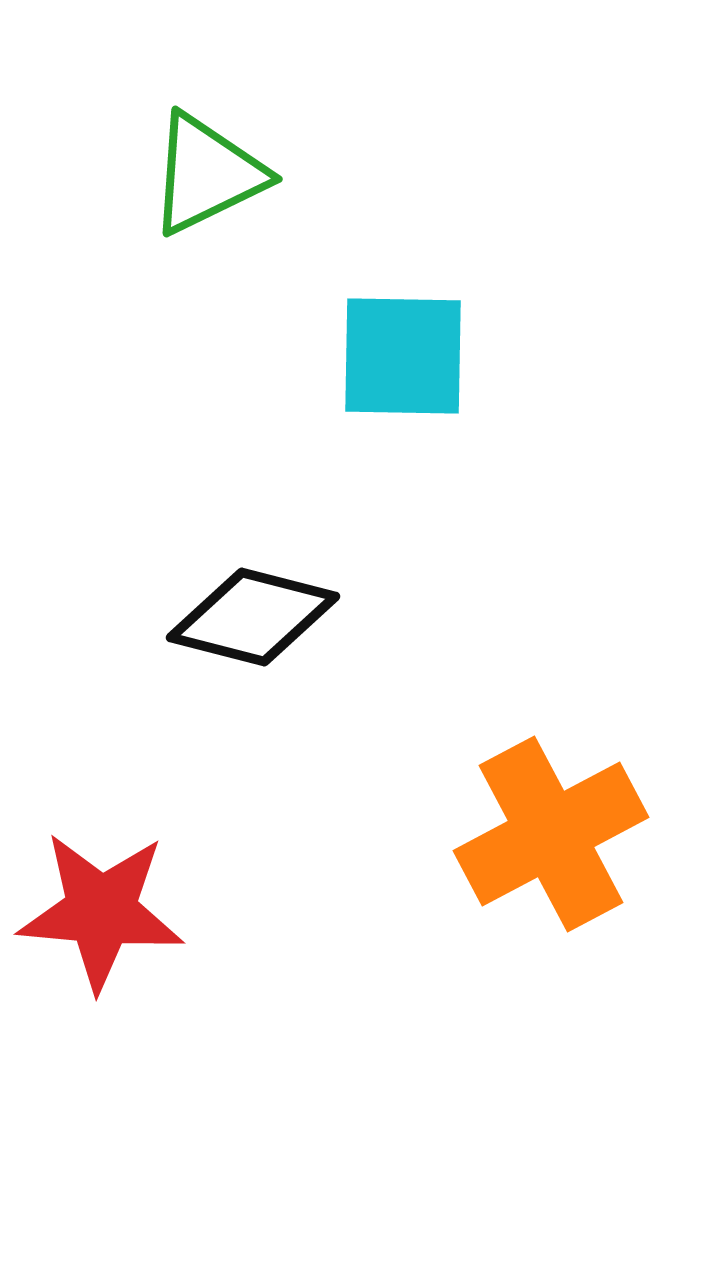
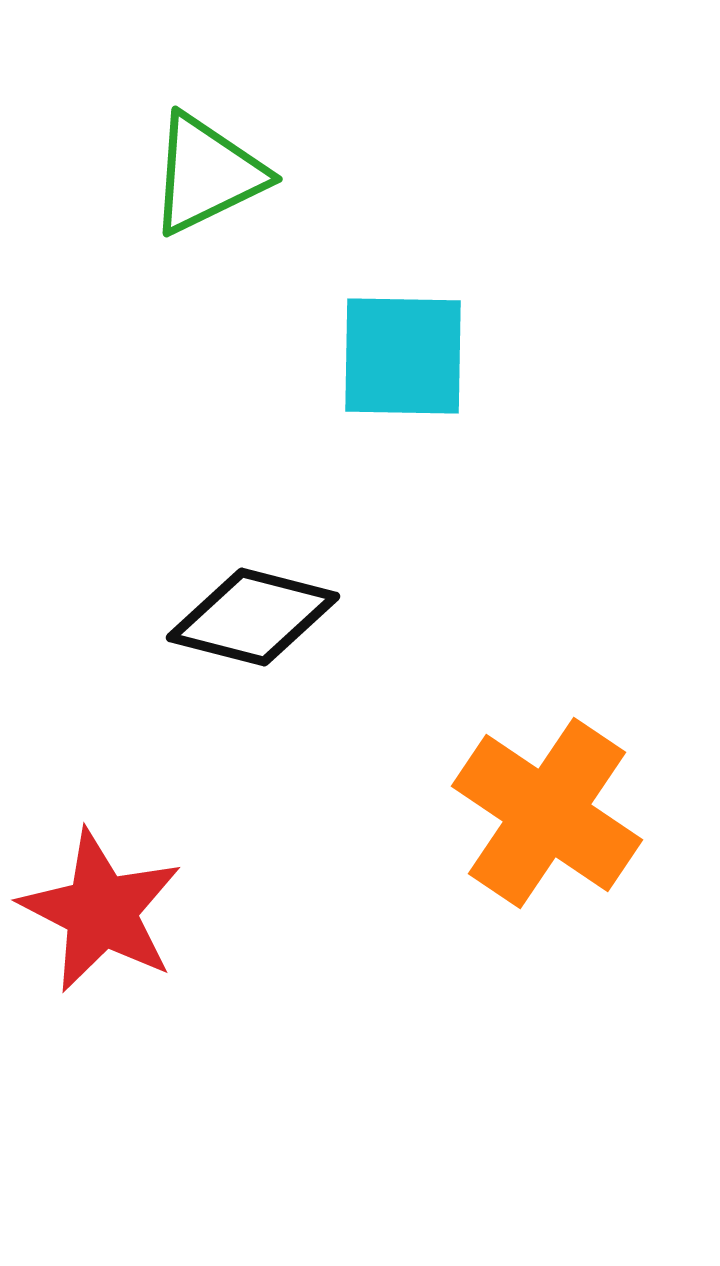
orange cross: moved 4 px left, 21 px up; rotated 28 degrees counterclockwise
red star: rotated 22 degrees clockwise
